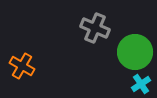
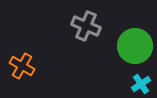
gray cross: moved 9 px left, 2 px up
green circle: moved 6 px up
